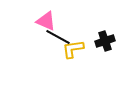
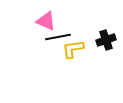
black line: rotated 40 degrees counterclockwise
black cross: moved 1 px right, 1 px up
